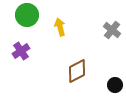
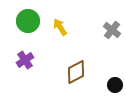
green circle: moved 1 px right, 6 px down
yellow arrow: rotated 18 degrees counterclockwise
purple cross: moved 4 px right, 9 px down
brown diamond: moved 1 px left, 1 px down
